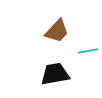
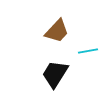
black trapezoid: rotated 48 degrees counterclockwise
